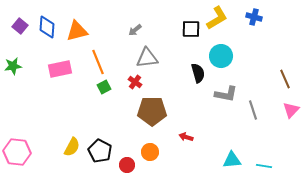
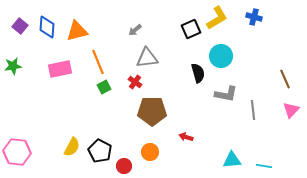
black square: rotated 24 degrees counterclockwise
gray line: rotated 12 degrees clockwise
red circle: moved 3 px left, 1 px down
